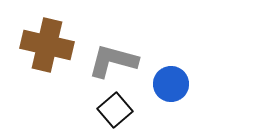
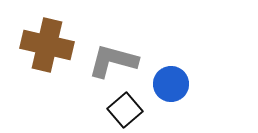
black square: moved 10 px right
